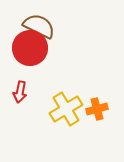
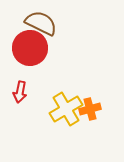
brown semicircle: moved 2 px right, 3 px up
orange cross: moved 7 px left
